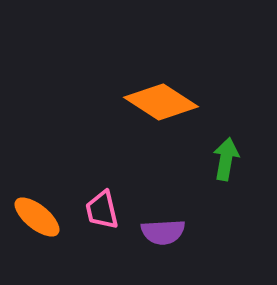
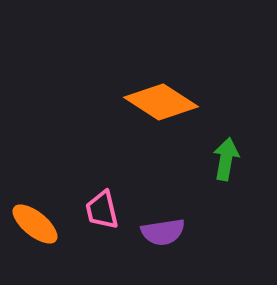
orange ellipse: moved 2 px left, 7 px down
purple semicircle: rotated 6 degrees counterclockwise
